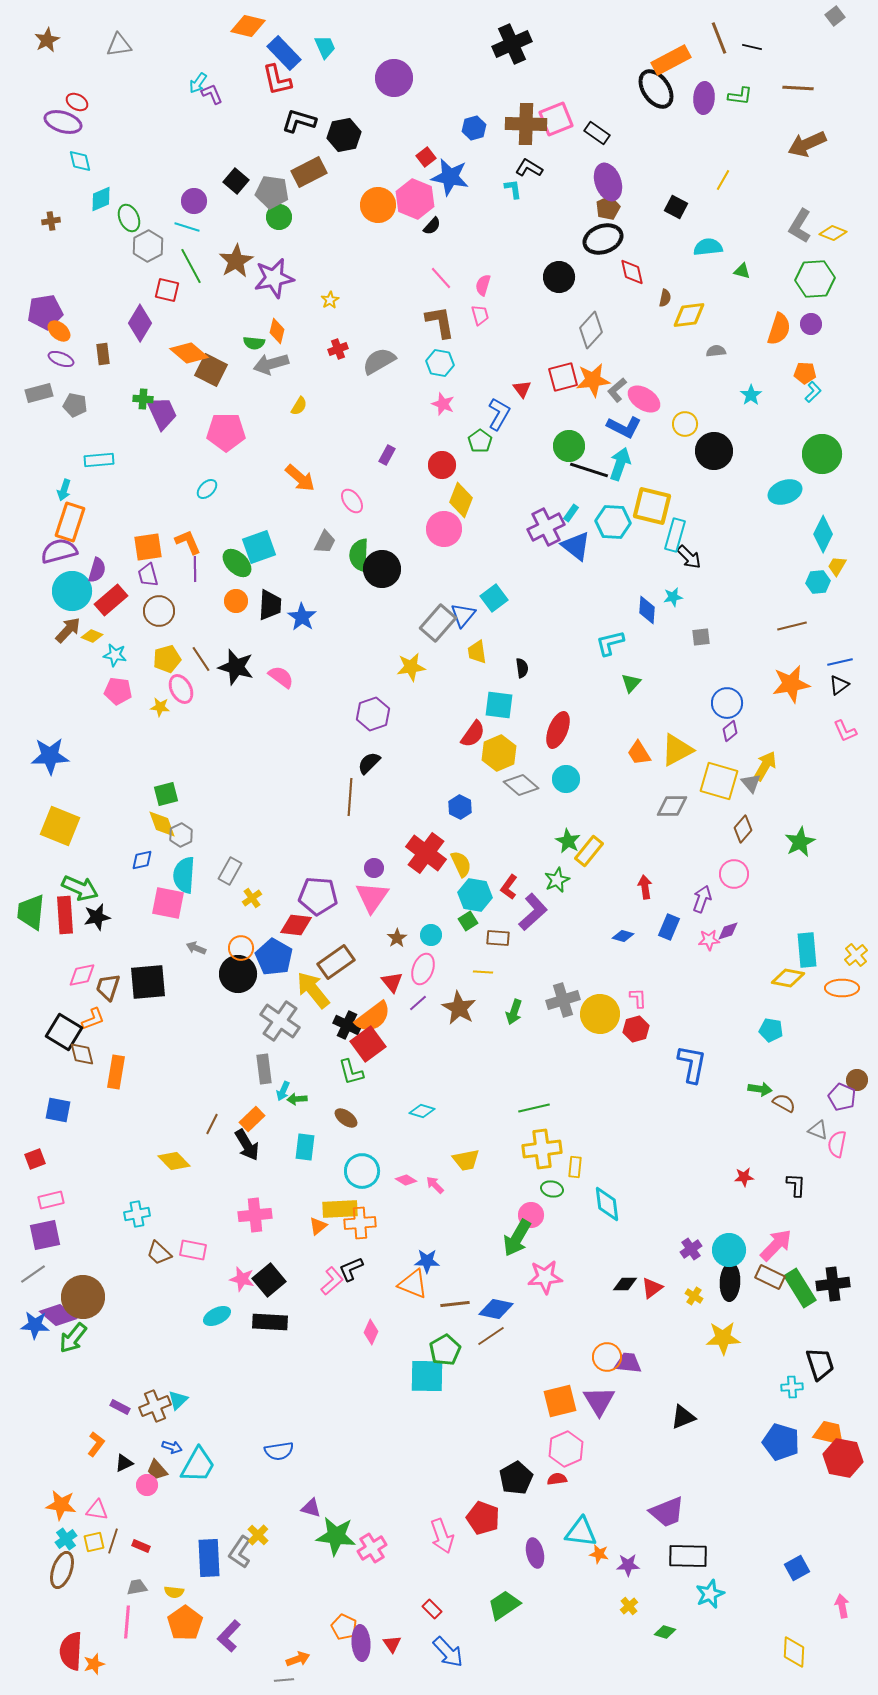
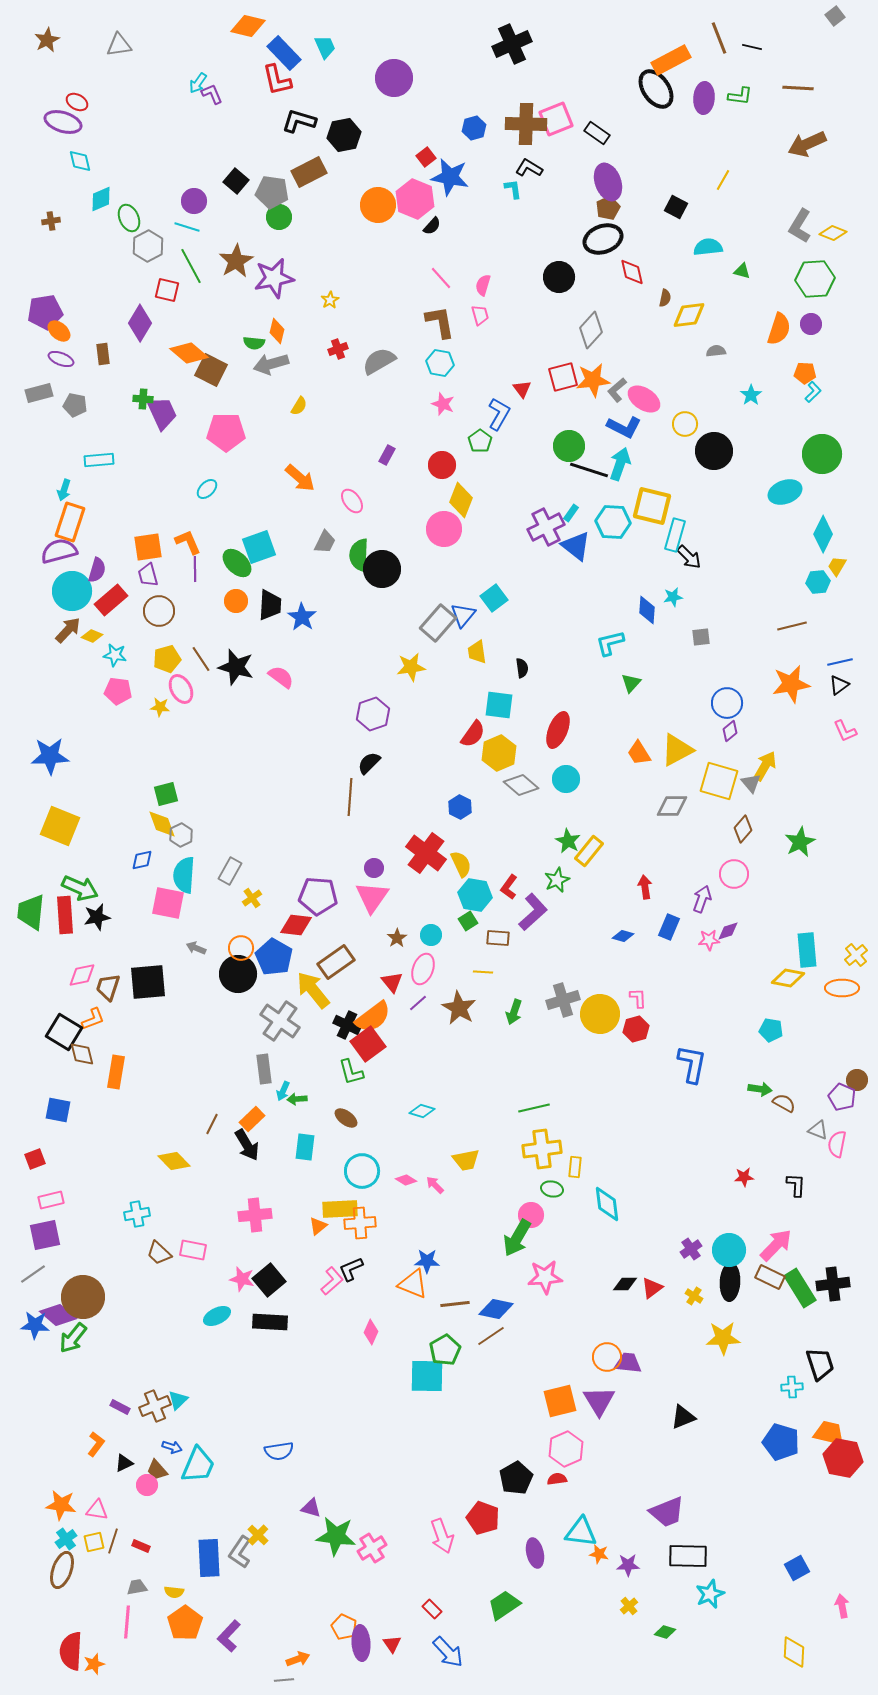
cyan trapezoid at (198, 1465): rotated 6 degrees counterclockwise
